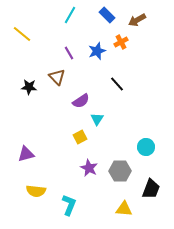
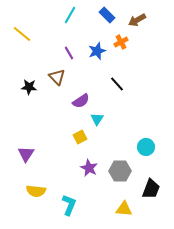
purple triangle: rotated 42 degrees counterclockwise
